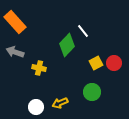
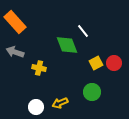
green diamond: rotated 65 degrees counterclockwise
